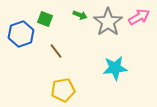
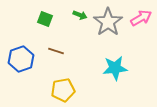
pink arrow: moved 2 px right, 1 px down
blue hexagon: moved 25 px down
brown line: rotated 35 degrees counterclockwise
